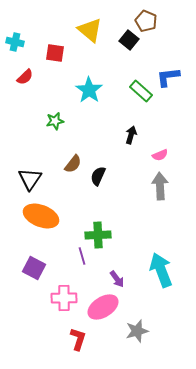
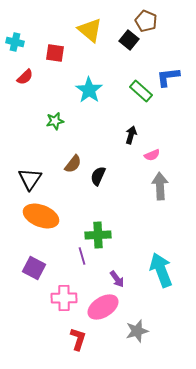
pink semicircle: moved 8 px left
